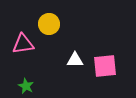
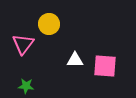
pink triangle: rotated 45 degrees counterclockwise
pink square: rotated 10 degrees clockwise
green star: rotated 21 degrees counterclockwise
